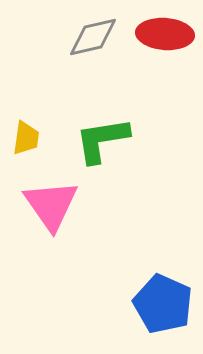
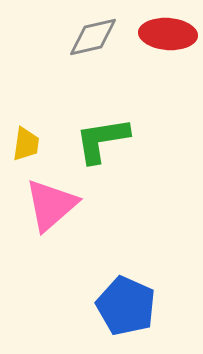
red ellipse: moved 3 px right
yellow trapezoid: moved 6 px down
pink triangle: rotated 24 degrees clockwise
blue pentagon: moved 37 px left, 2 px down
